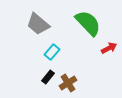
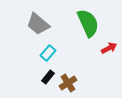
green semicircle: rotated 20 degrees clockwise
cyan rectangle: moved 4 px left, 1 px down
